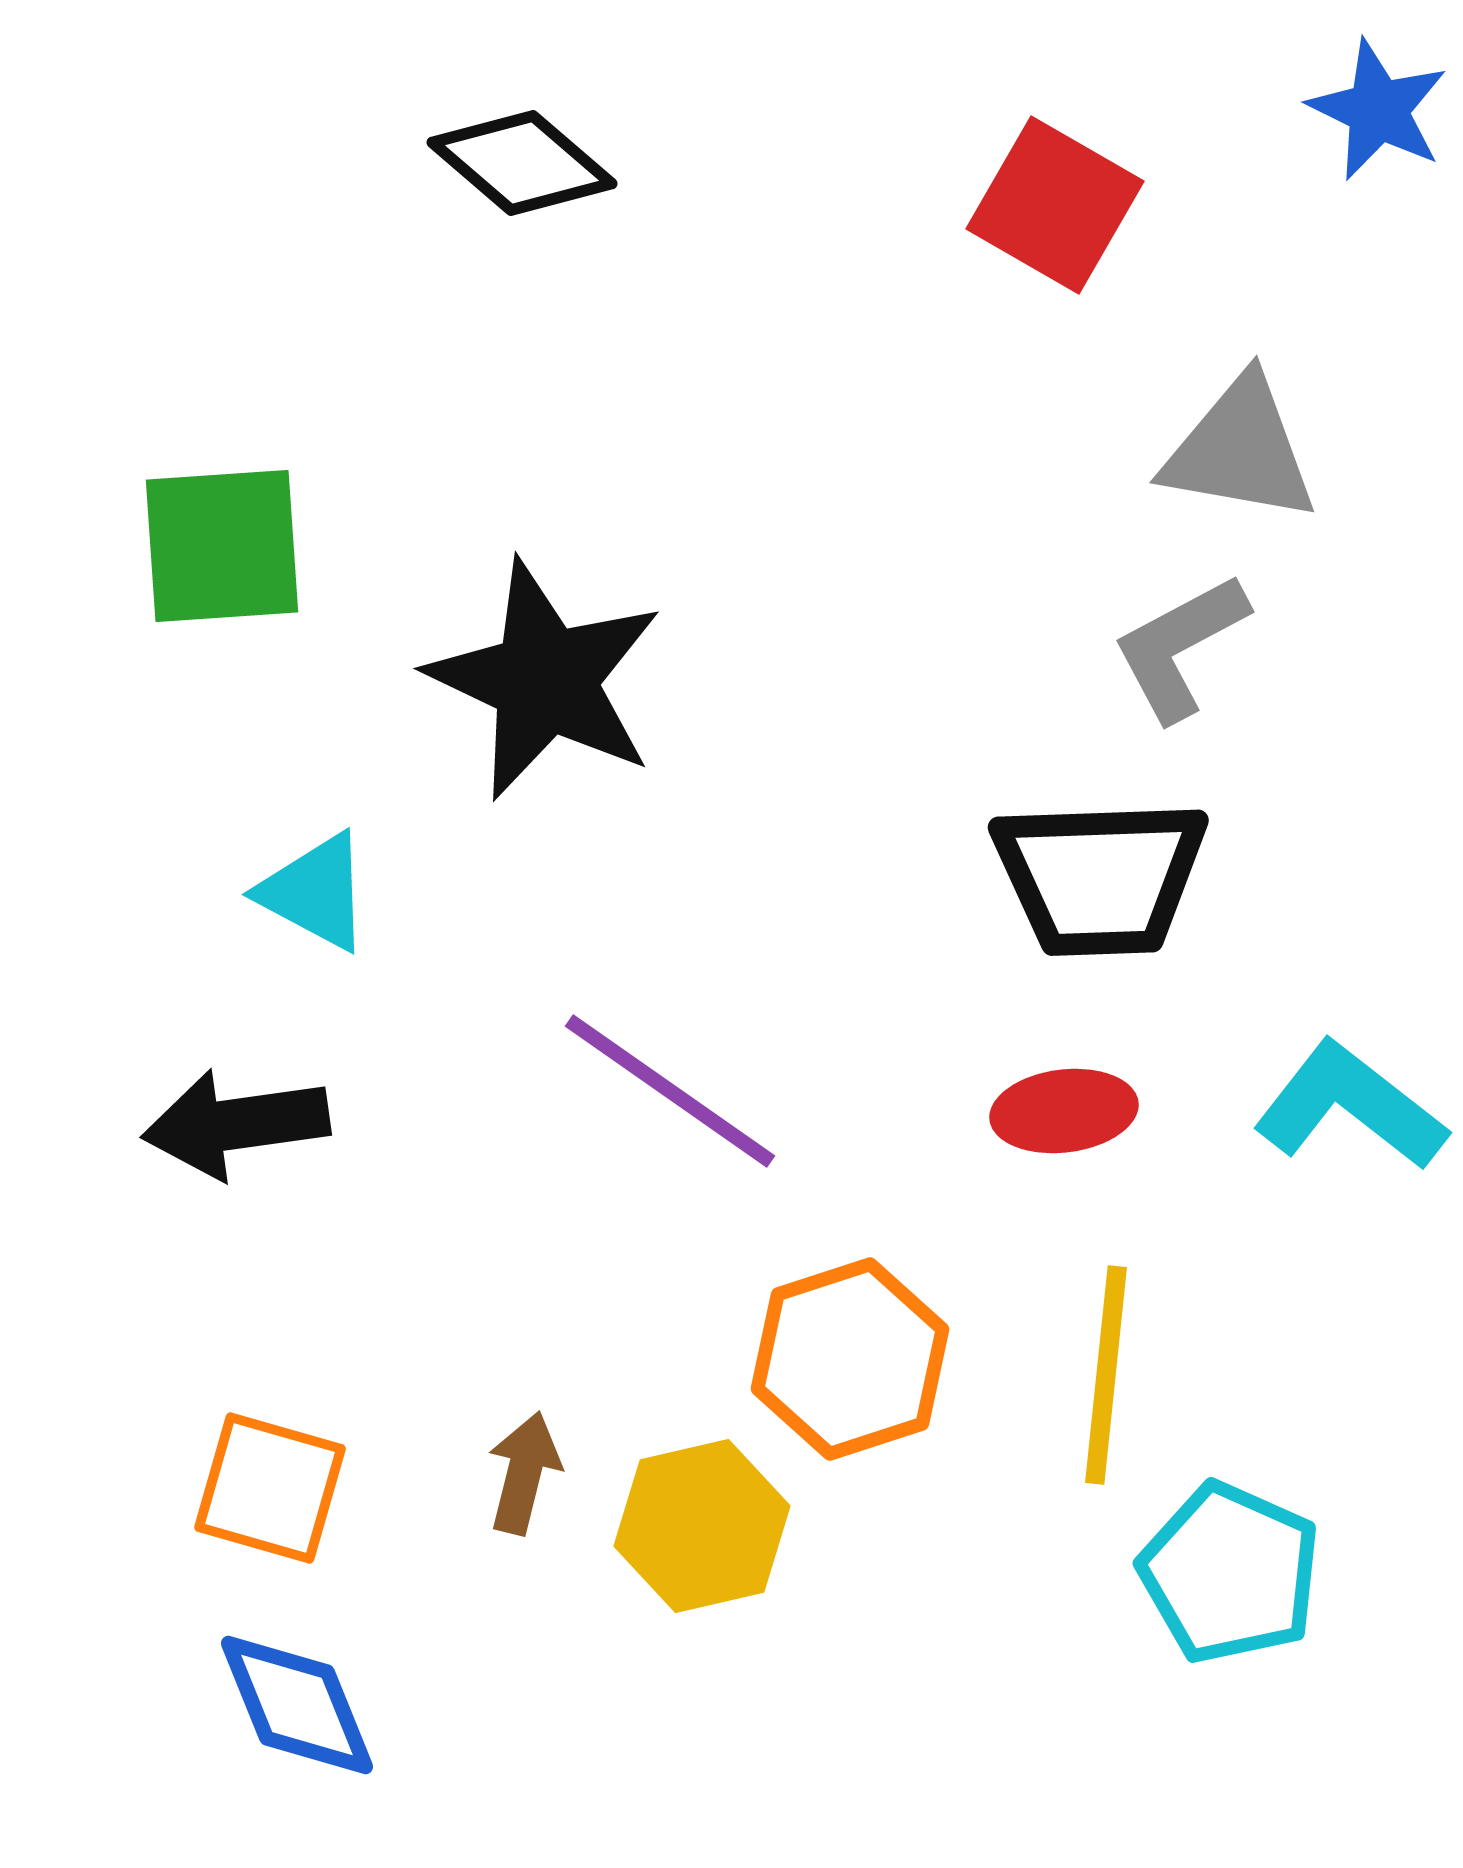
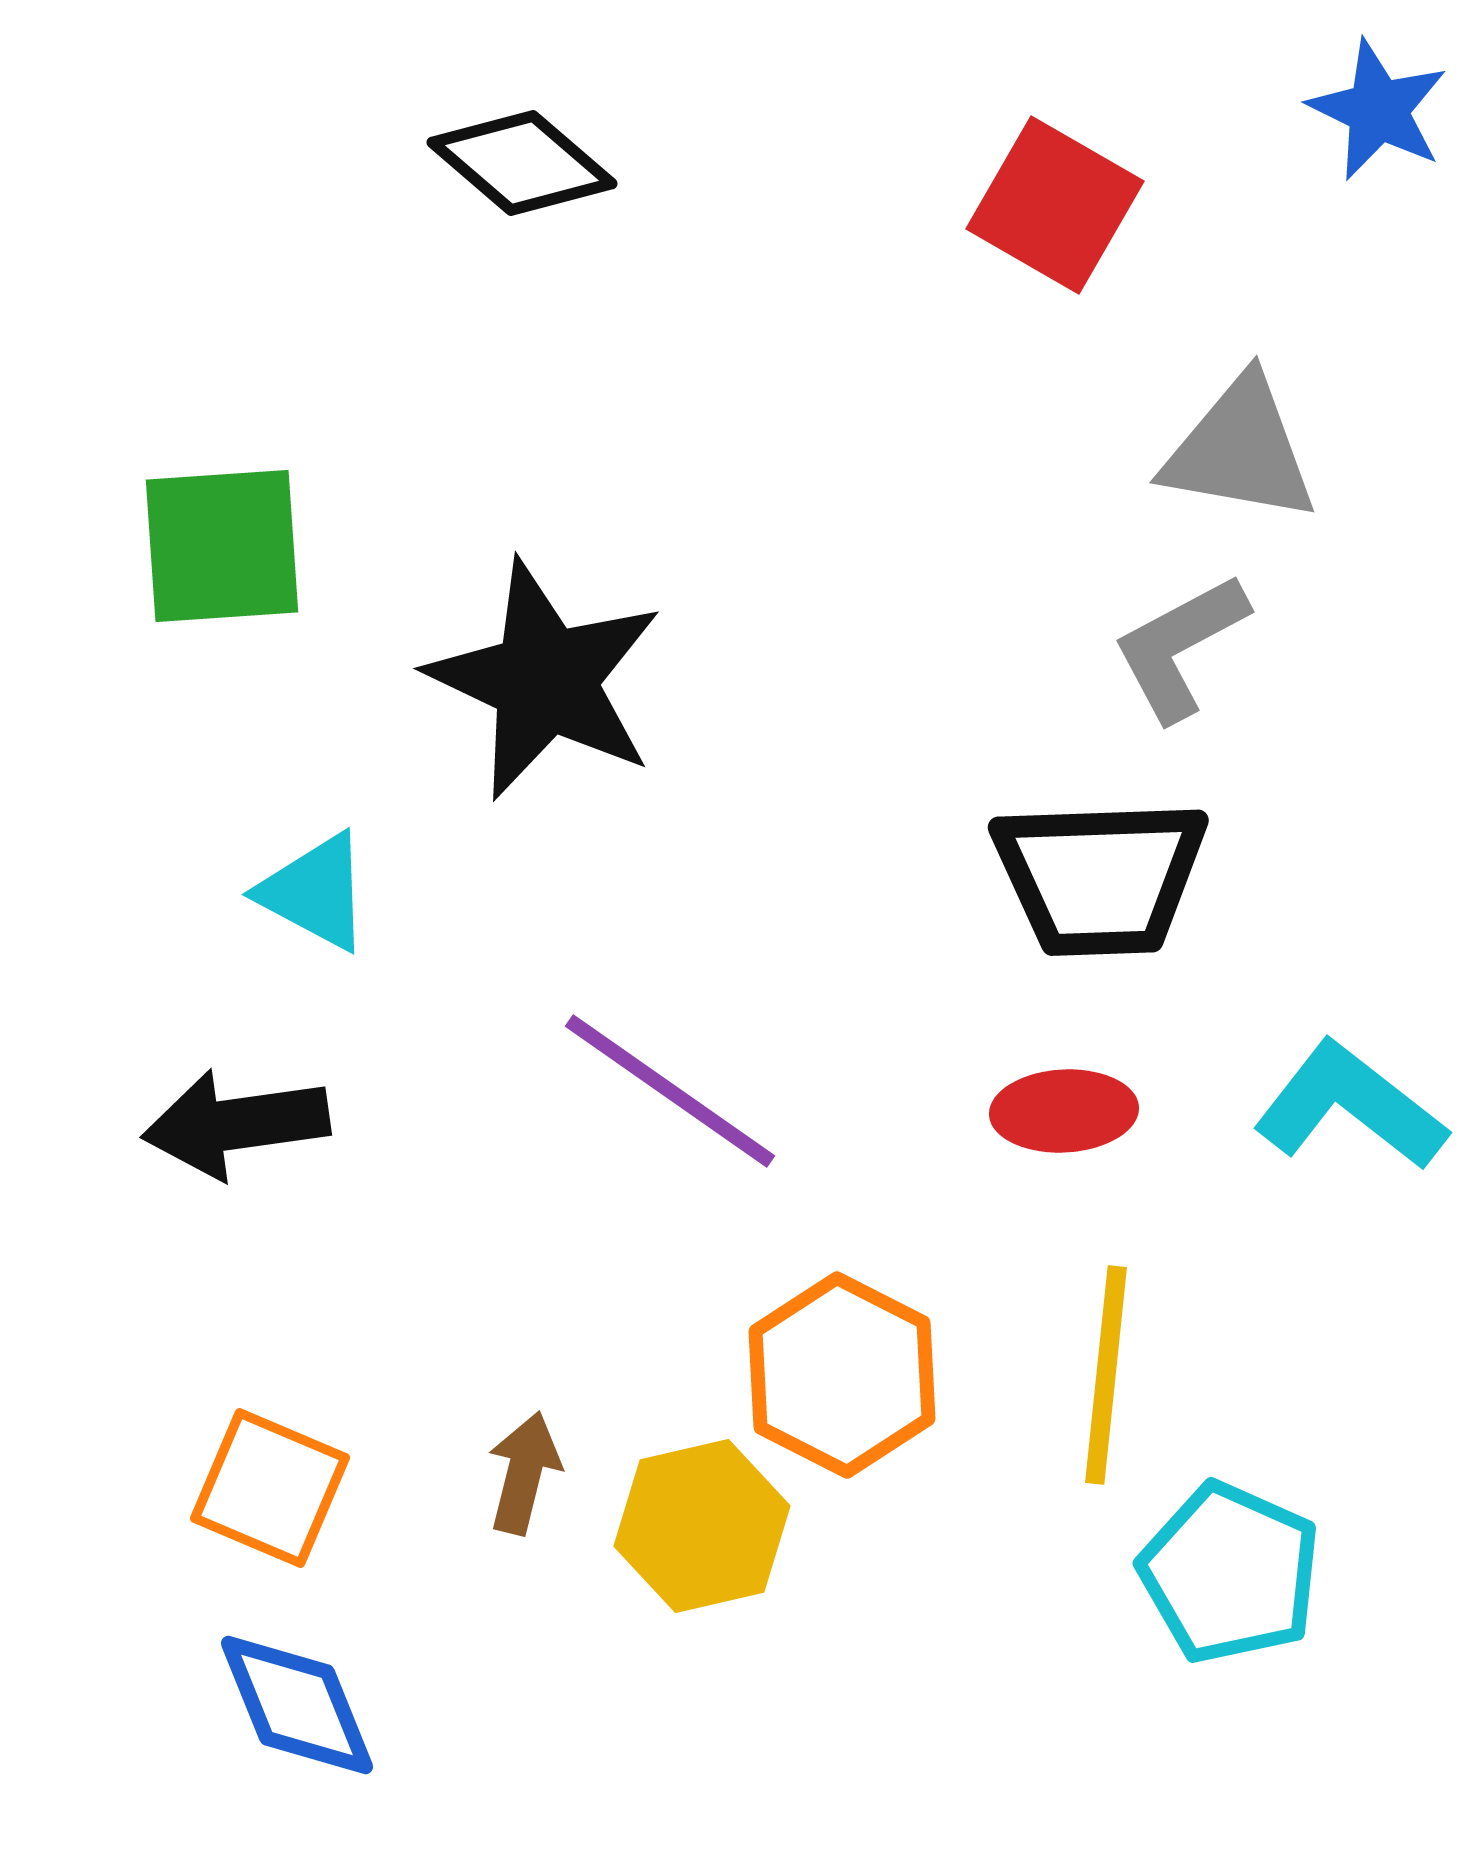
red ellipse: rotated 4 degrees clockwise
orange hexagon: moved 8 px left, 16 px down; rotated 15 degrees counterclockwise
orange square: rotated 7 degrees clockwise
